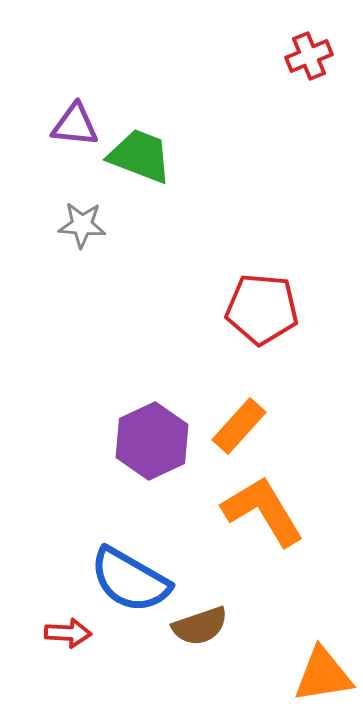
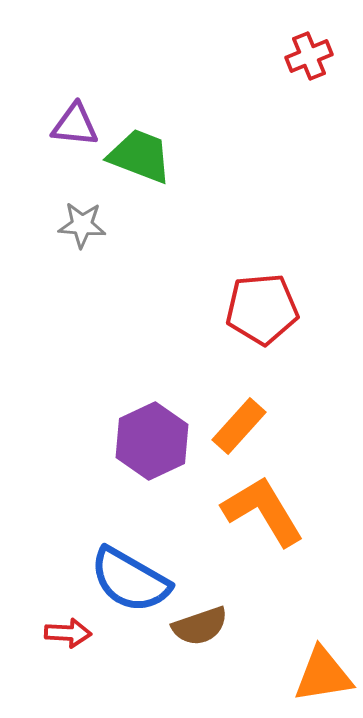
red pentagon: rotated 10 degrees counterclockwise
